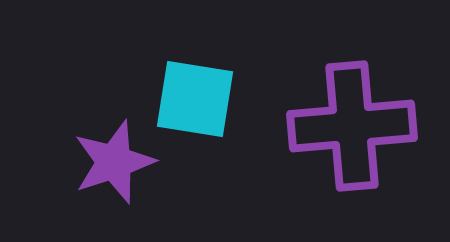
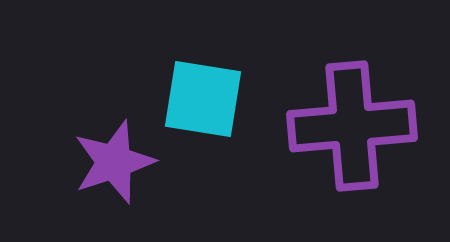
cyan square: moved 8 px right
